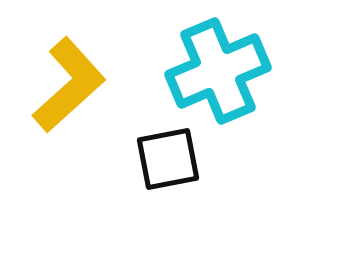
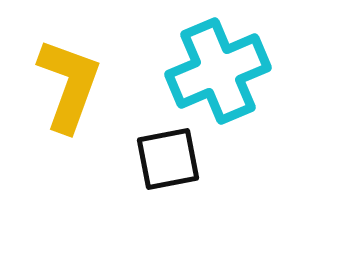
yellow L-shape: rotated 28 degrees counterclockwise
